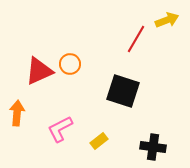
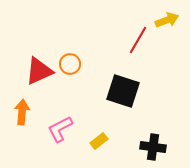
red line: moved 2 px right, 1 px down
orange arrow: moved 5 px right, 1 px up
